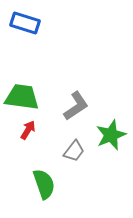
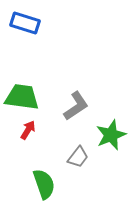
gray trapezoid: moved 4 px right, 6 px down
